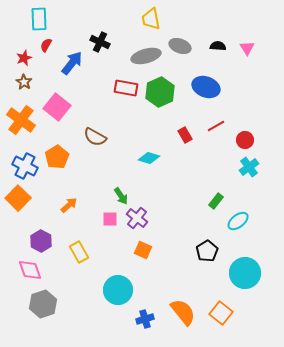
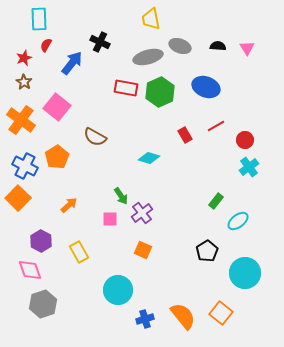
gray ellipse at (146, 56): moved 2 px right, 1 px down
purple cross at (137, 218): moved 5 px right, 5 px up; rotated 15 degrees clockwise
orange semicircle at (183, 312): moved 4 px down
